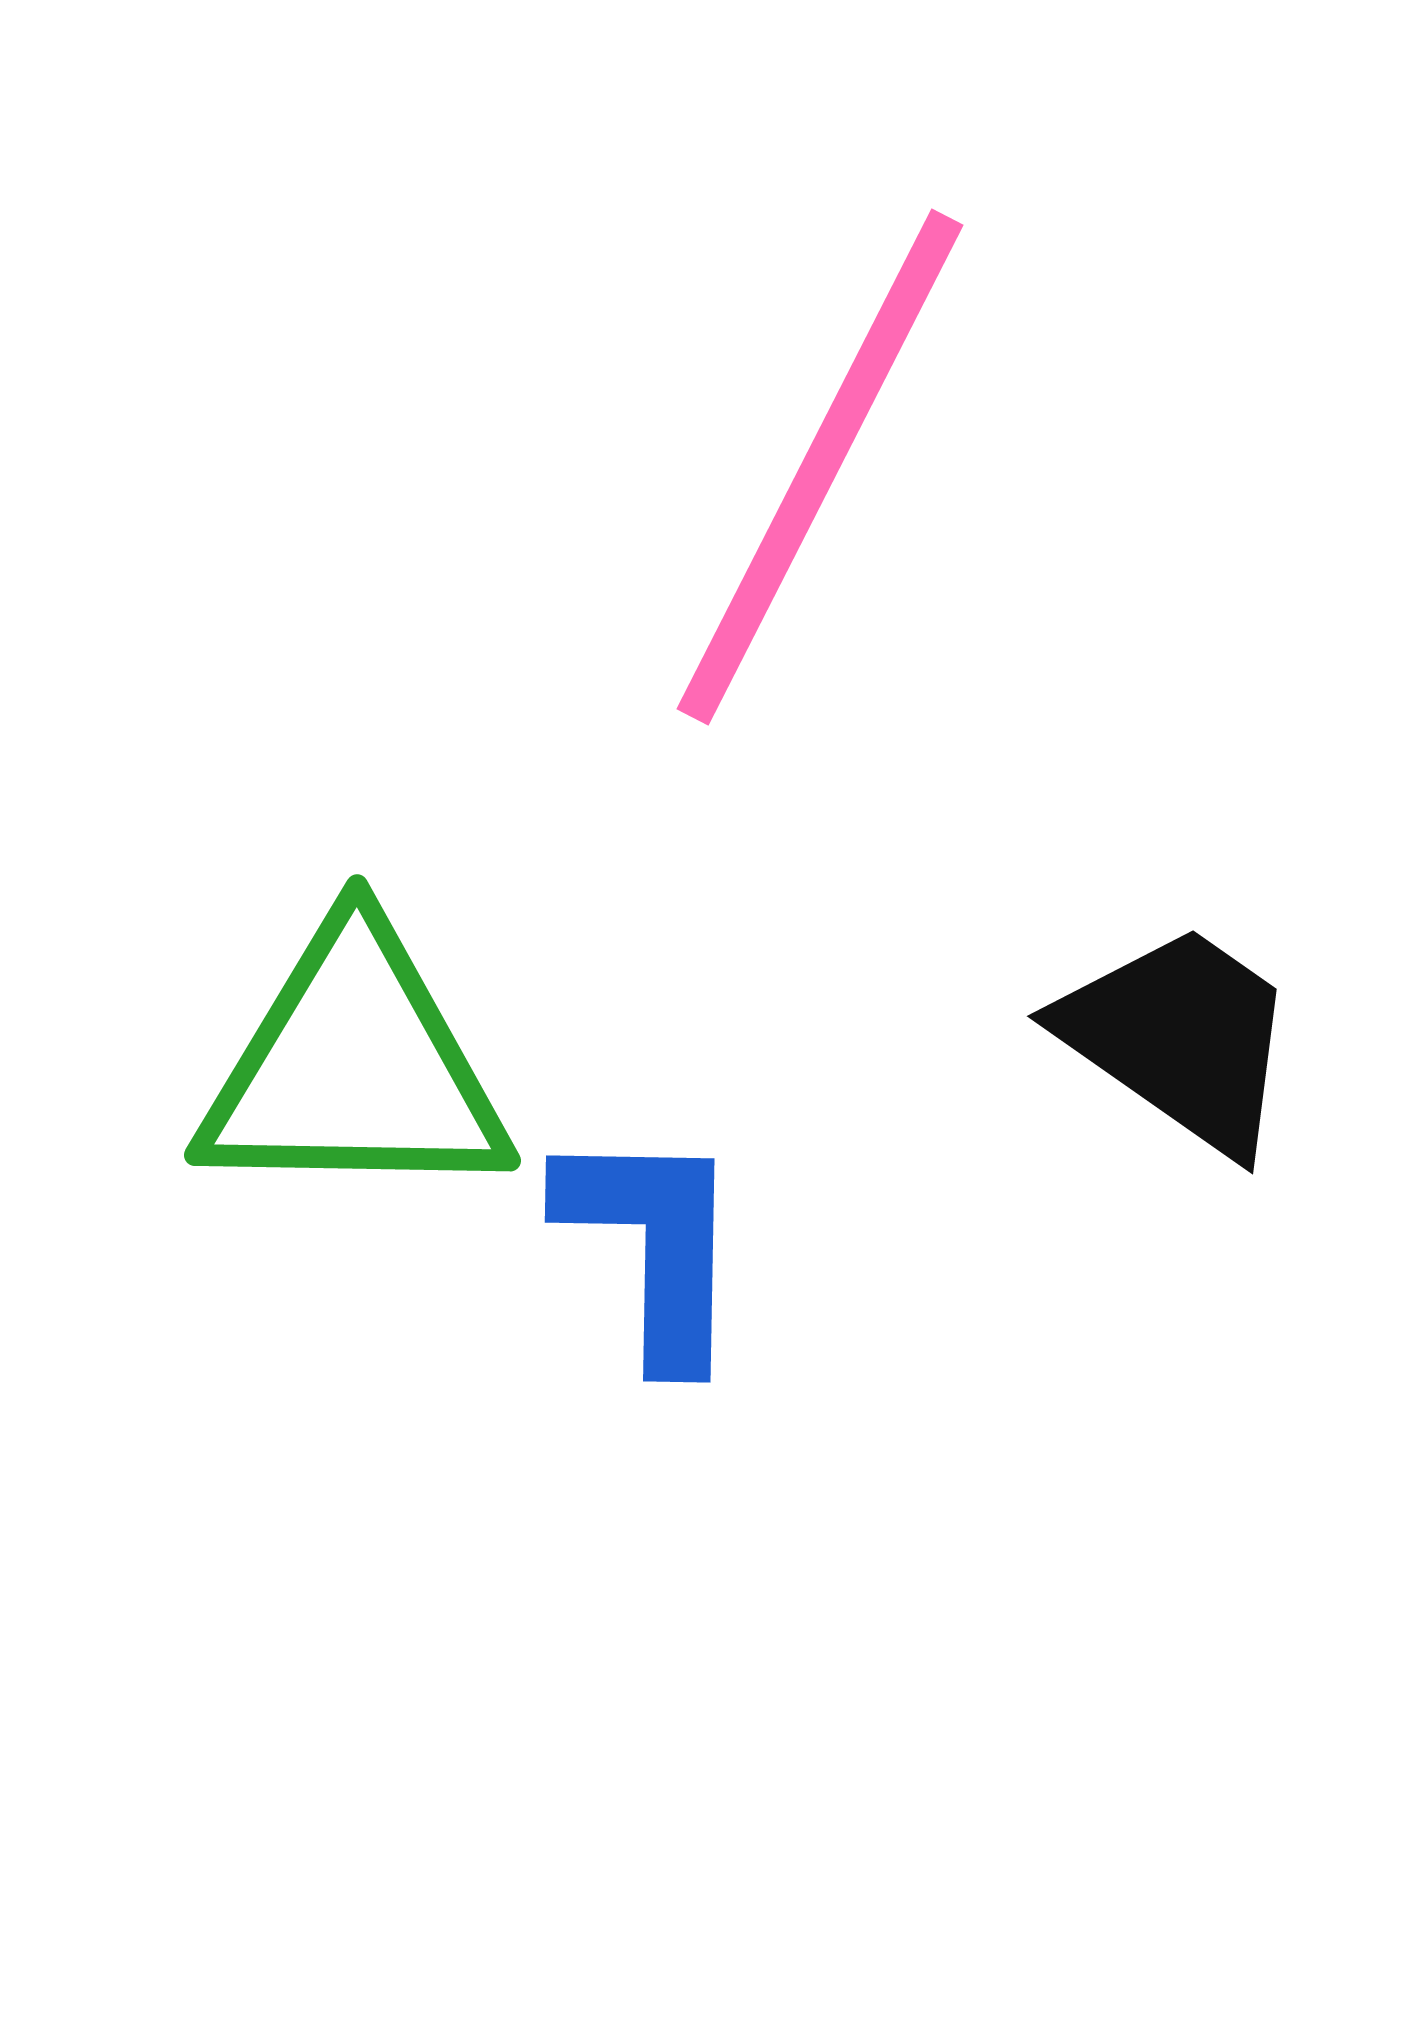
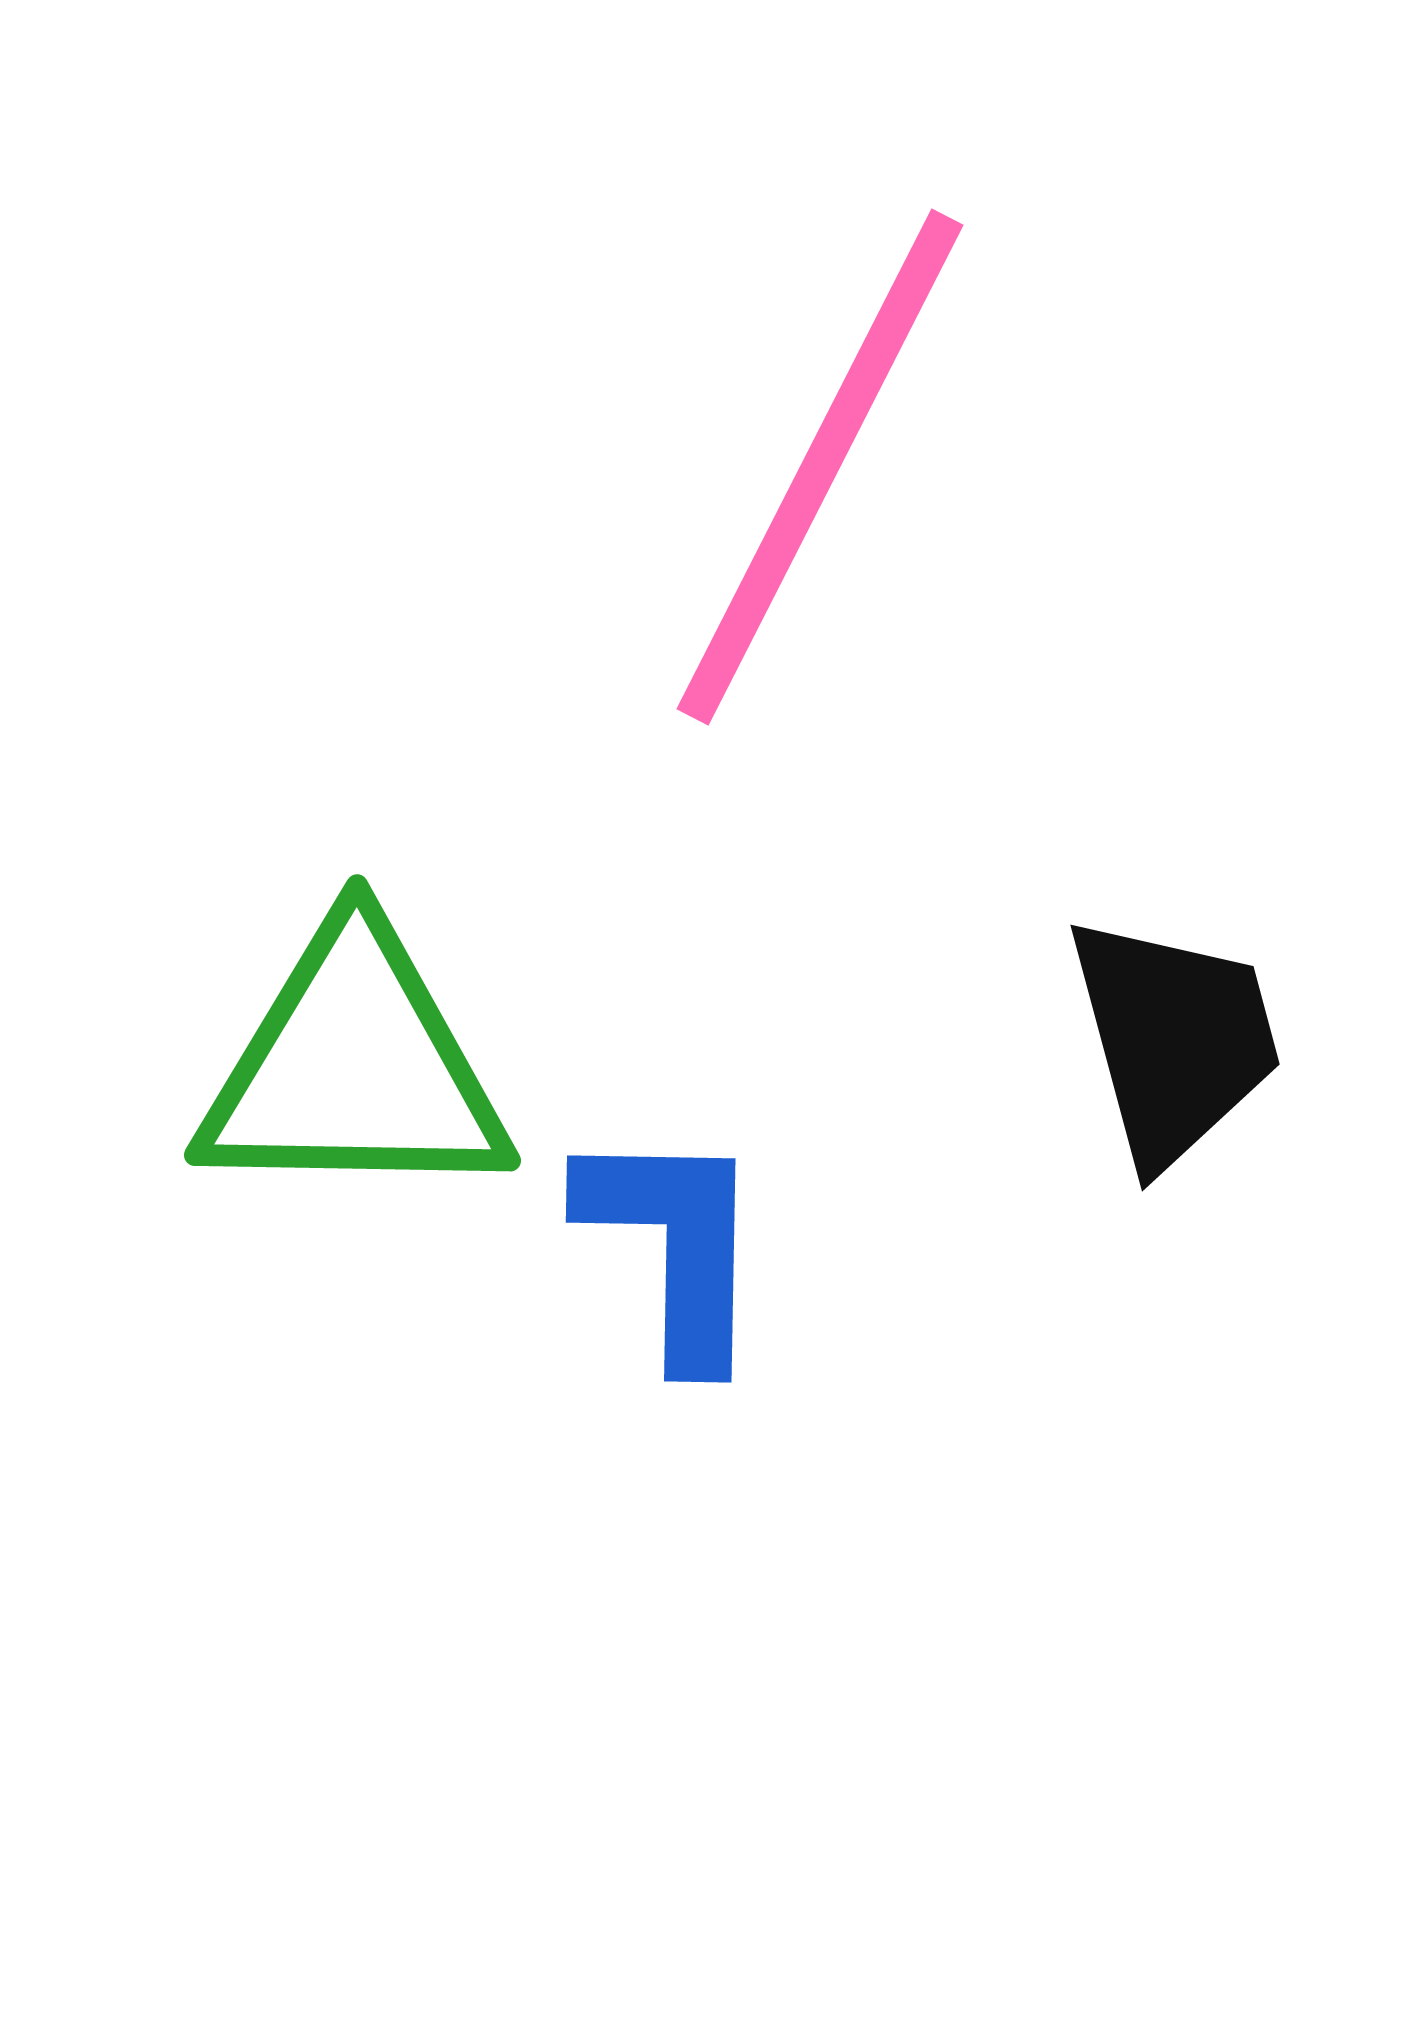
black trapezoid: moved 6 px left, 2 px down; rotated 40 degrees clockwise
blue L-shape: moved 21 px right
